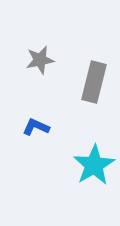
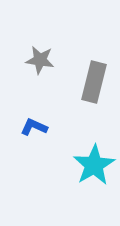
gray star: rotated 20 degrees clockwise
blue L-shape: moved 2 px left
